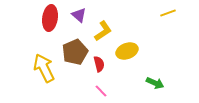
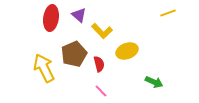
red ellipse: moved 1 px right
yellow L-shape: moved 1 px left; rotated 80 degrees clockwise
brown pentagon: moved 1 px left, 2 px down
green arrow: moved 1 px left, 1 px up
